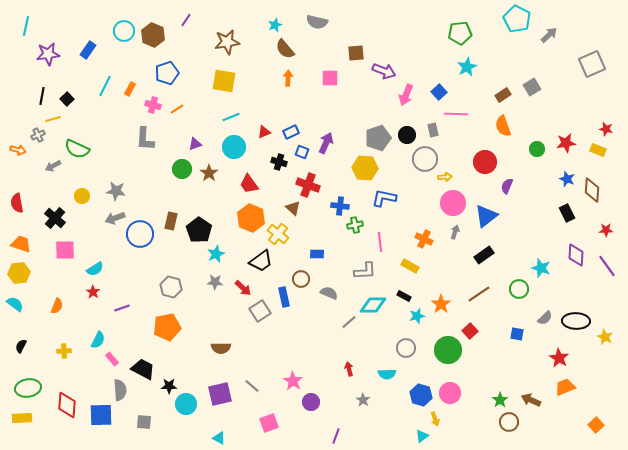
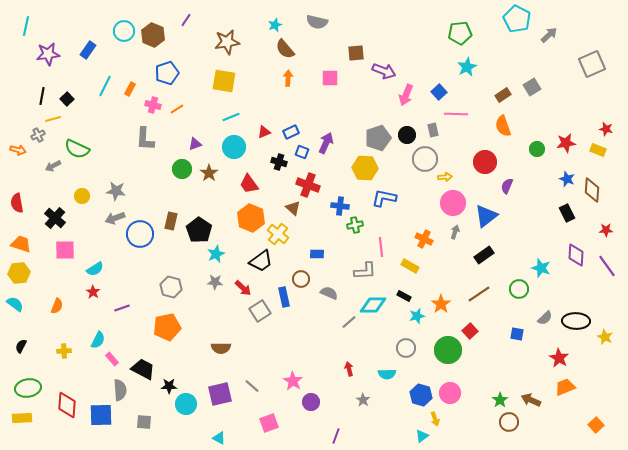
pink line at (380, 242): moved 1 px right, 5 px down
